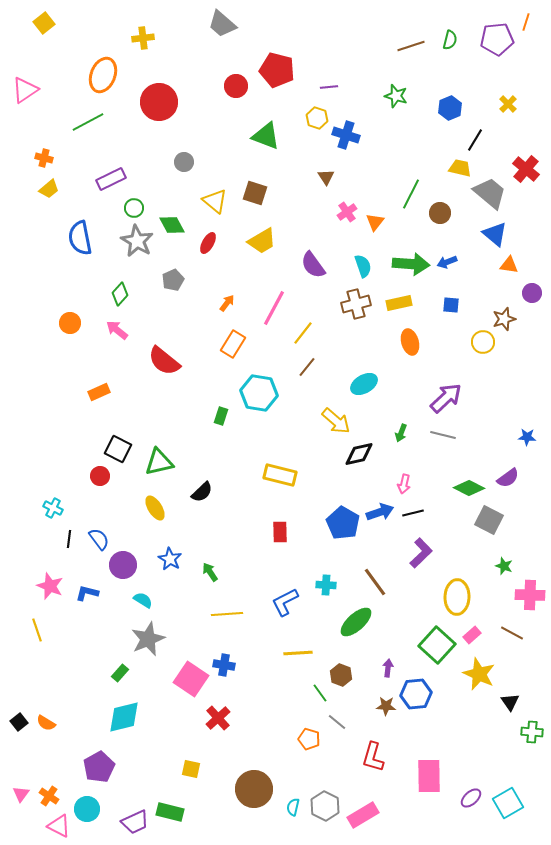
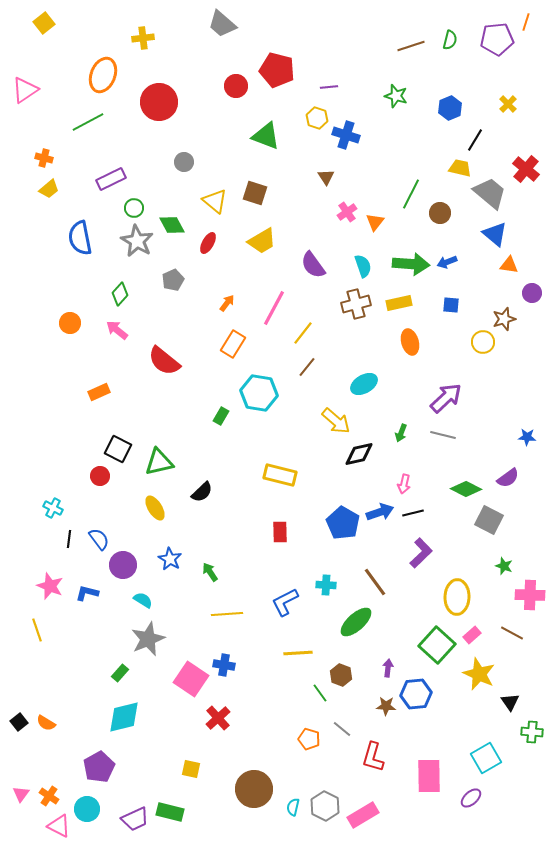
green rectangle at (221, 416): rotated 12 degrees clockwise
green diamond at (469, 488): moved 3 px left, 1 px down
gray line at (337, 722): moved 5 px right, 7 px down
cyan square at (508, 803): moved 22 px left, 45 px up
purple trapezoid at (135, 822): moved 3 px up
